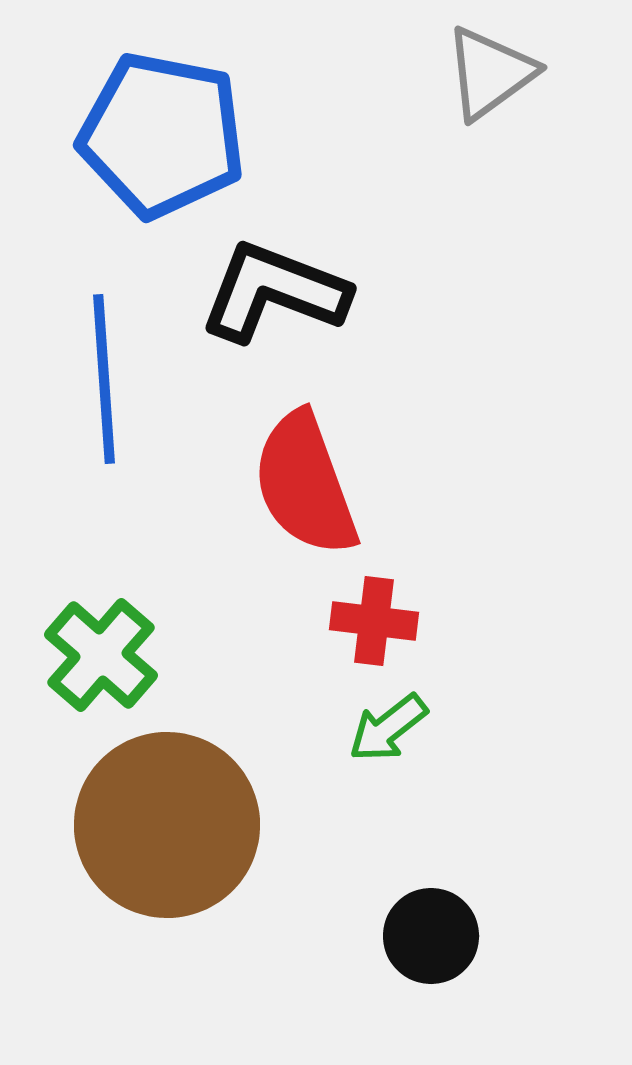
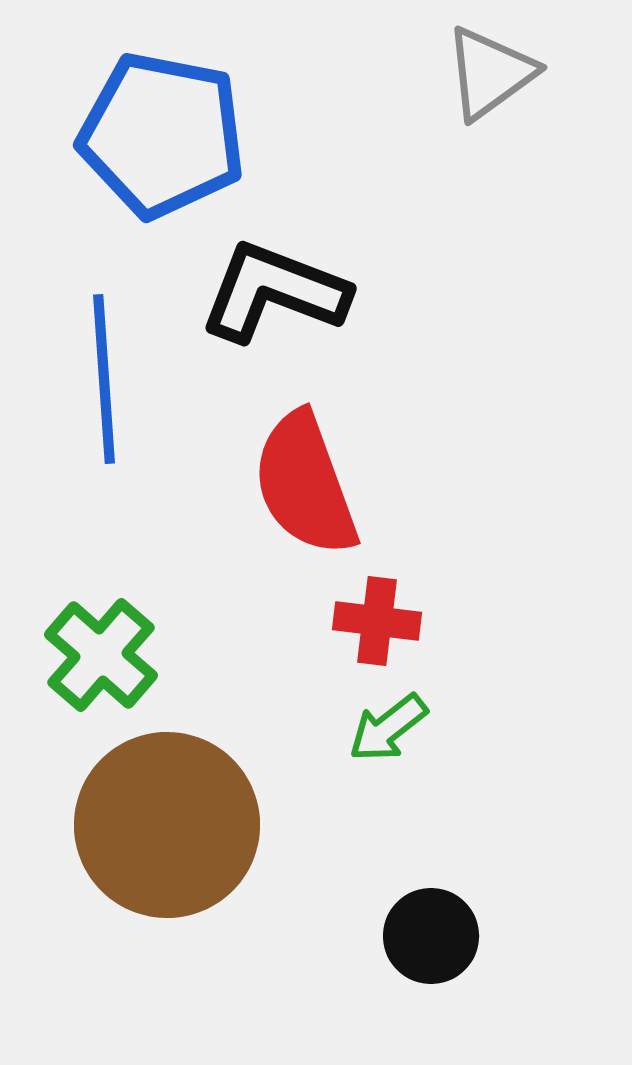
red cross: moved 3 px right
